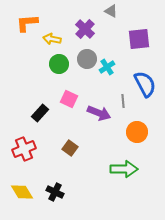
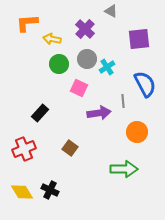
pink square: moved 10 px right, 11 px up
purple arrow: rotated 30 degrees counterclockwise
black cross: moved 5 px left, 2 px up
